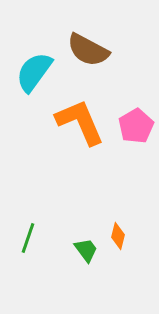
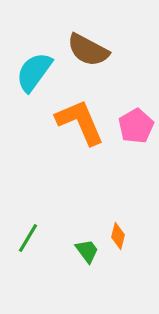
green line: rotated 12 degrees clockwise
green trapezoid: moved 1 px right, 1 px down
